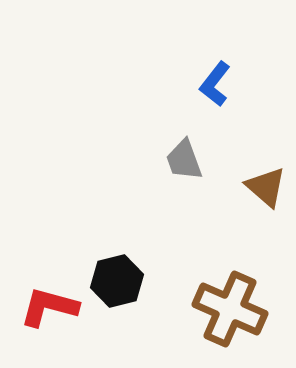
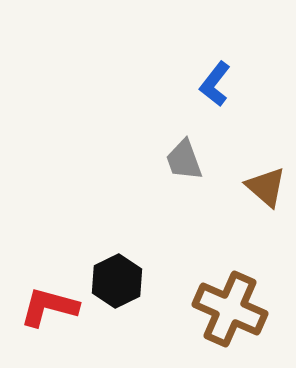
black hexagon: rotated 12 degrees counterclockwise
